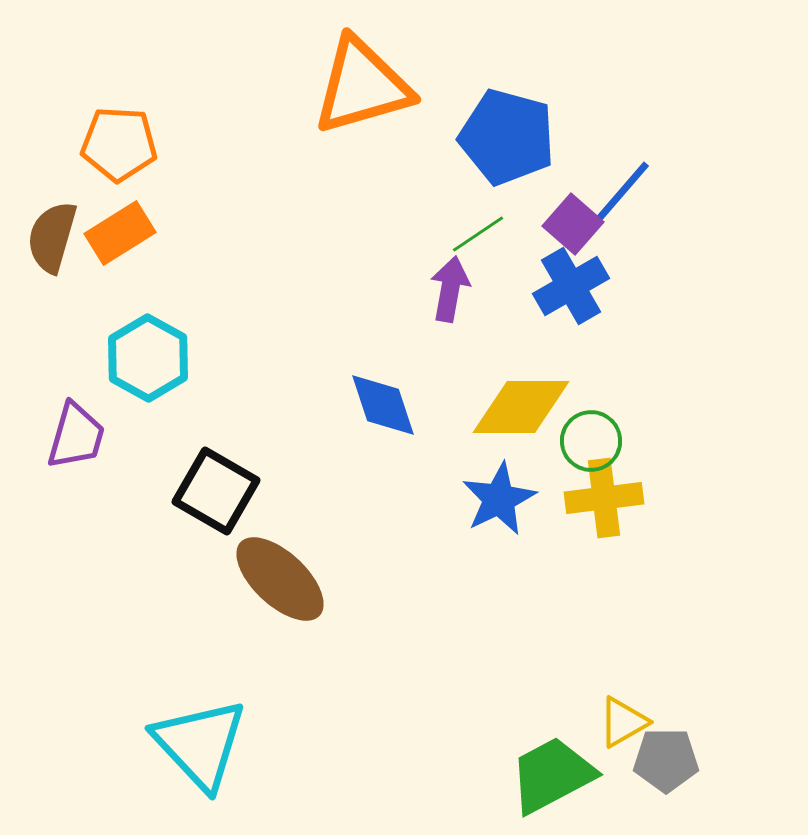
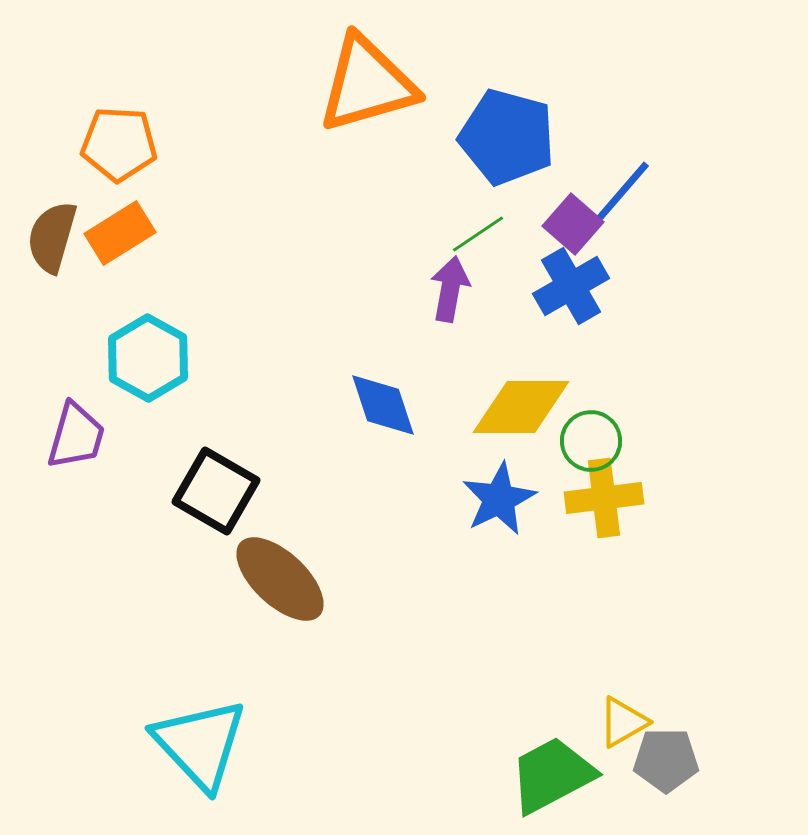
orange triangle: moved 5 px right, 2 px up
